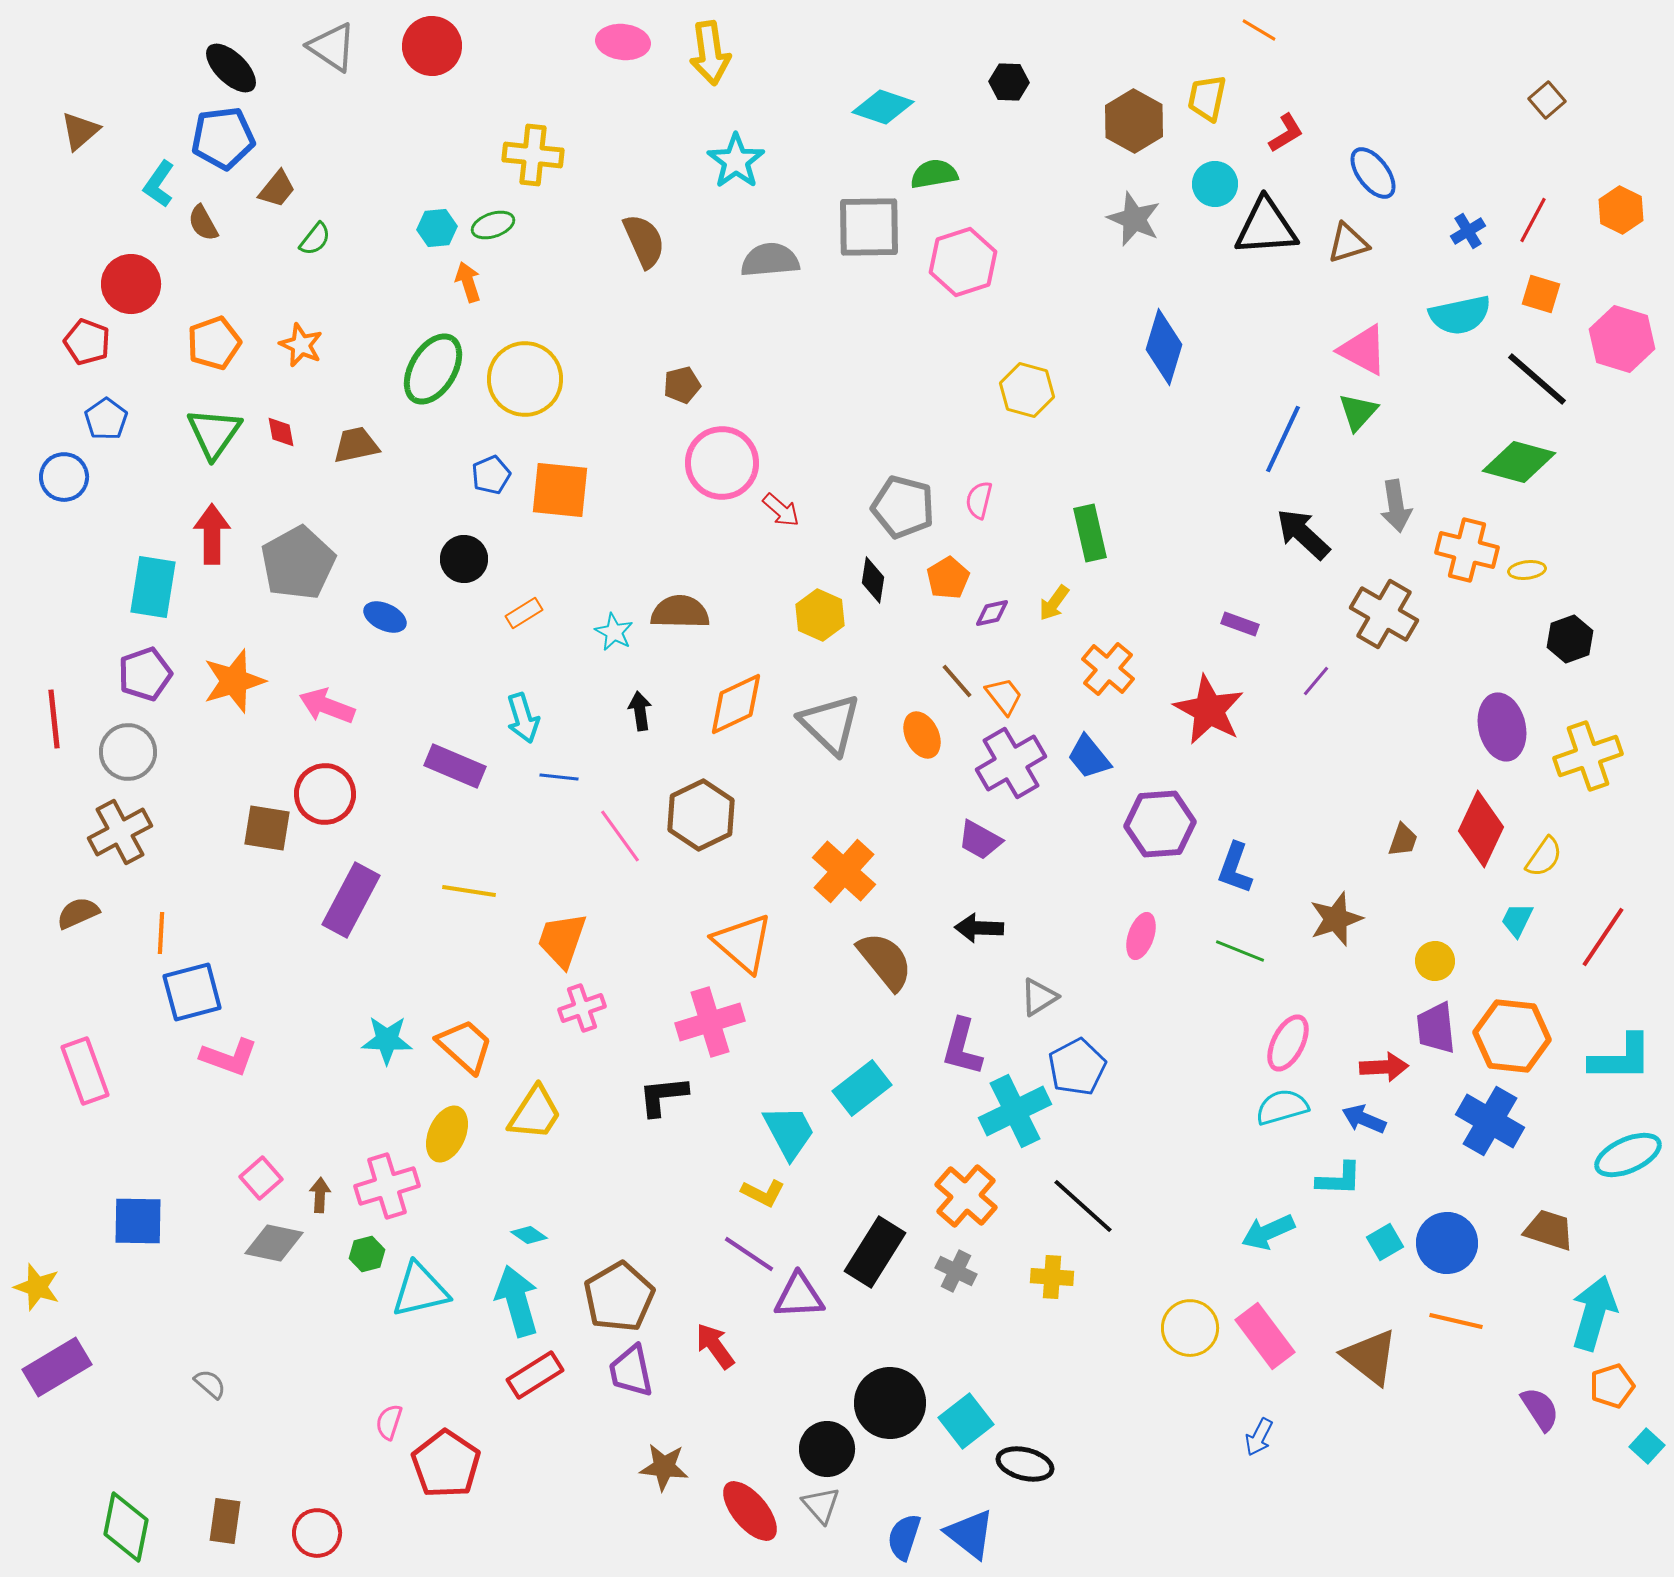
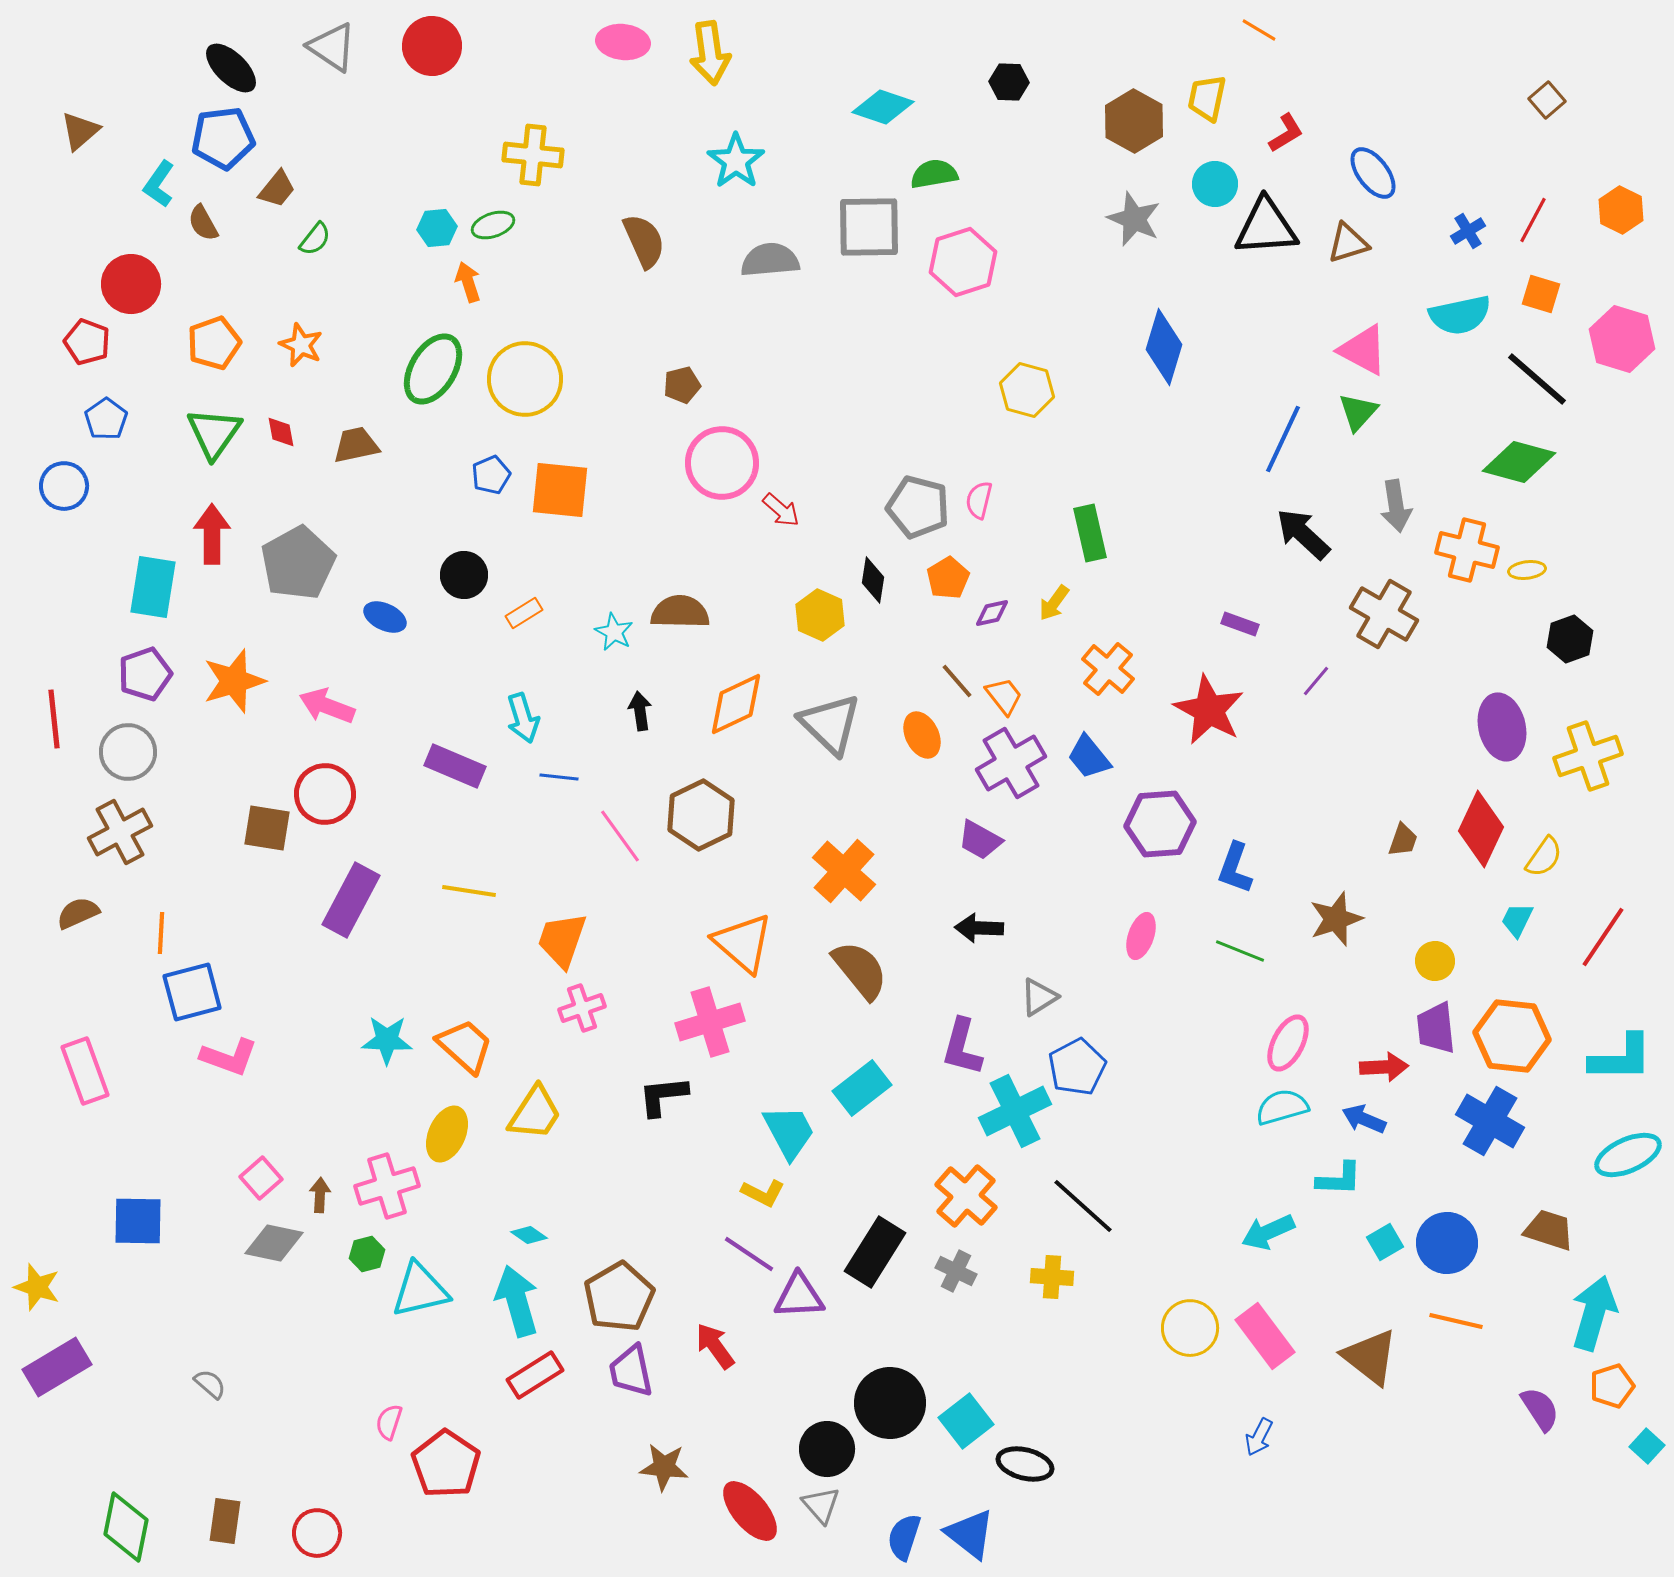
blue circle at (64, 477): moved 9 px down
gray pentagon at (903, 507): moved 15 px right
black circle at (464, 559): moved 16 px down
brown semicircle at (885, 961): moved 25 px left, 9 px down
